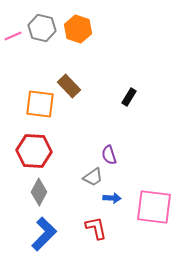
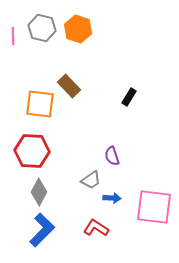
pink line: rotated 66 degrees counterclockwise
red hexagon: moved 2 px left
purple semicircle: moved 3 px right, 1 px down
gray trapezoid: moved 2 px left, 3 px down
red L-shape: rotated 45 degrees counterclockwise
blue L-shape: moved 2 px left, 4 px up
